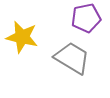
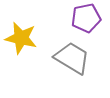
yellow star: moved 1 px left, 1 px down
